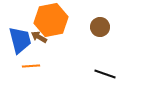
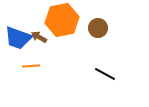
orange hexagon: moved 11 px right
brown circle: moved 2 px left, 1 px down
blue trapezoid: moved 2 px left, 2 px up; rotated 124 degrees clockwise
black line: rotated 10 degrees clockwise
